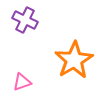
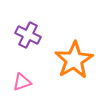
purple cross: moved 3 px right, 15 px down
